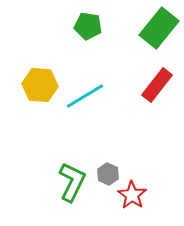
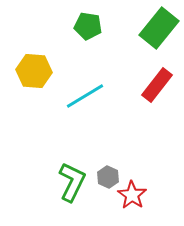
yellow hexagon: moved 6 px left, 14 px up
gray hexagon: moved 3 px down
